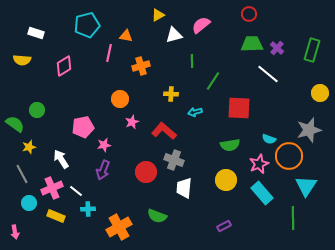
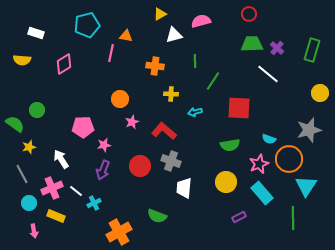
yellow triangle at (158, 15): moved 2 px right, 1 px up
pink semicircle at (201, 25): moved 4 px up; rotated 24 degrees clockwise
pink line at (109, 53): moved 2 px right
green line at (192, 61): moved 3 px right
pink diamond at (64, 66): moved 2 px up
orange cross at (141, 66): moved 14 px right; rotated 24 degrees clockwise
pink pentagon at (83, 127): rotated 10 degrees clockwise
orange circle at (289, 156): moved 3 px down
gray cross at (174, 160): moved 3 px left, 1 px down
red circle at (146, 172): moved 6 px left, 6 px up
yellow circle at (226, 180): moved 2 px down
cyan cross at (88, 209): moved 6 px right, 6 px up; rotated 24 degrees counterclockwise
purple rectangle at (224, 226): moved 15 px right, 9 px up
orange cross at (119, 227): moved 5 px down
pink arrow at (15, 232): moved 19 px right, 1 px up
